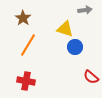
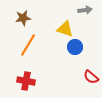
brown star: rotated 28 degrees clockwise
